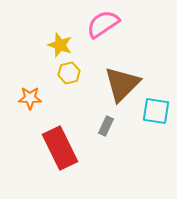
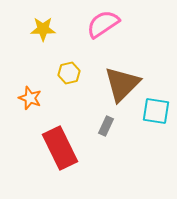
yellow star: moved 17 px left, 16 px up; rotated 20 degrees counterclockwise
orange star: rotated 20 degrees clockwise
